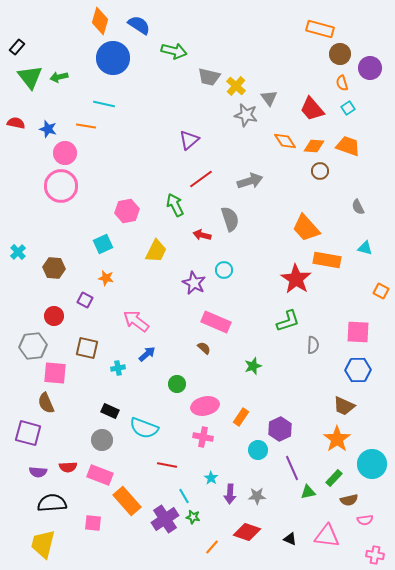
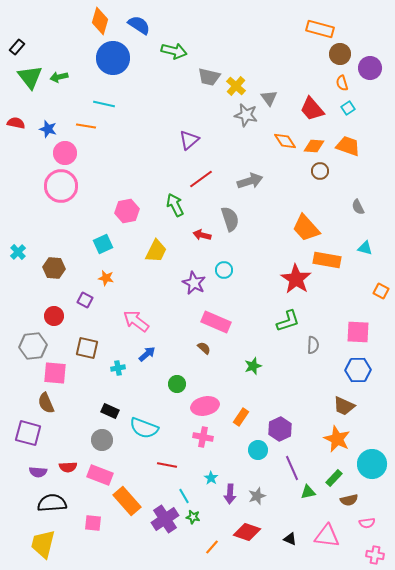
orange star at (337, 439): rotated 12 degrees counterclockwise
gray star at (257, 496): rotated 18 degrees counterclockwise
pink semicircle at (365, 520): moved 2 px right, 3 px down
